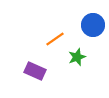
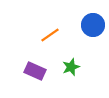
orange line: moved 5 px left, 4 px up
green star: moved 6 px left, 10 px down
